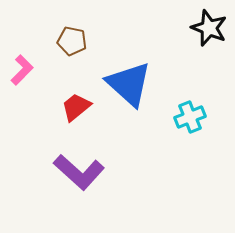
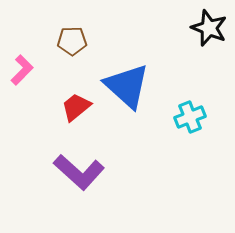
brown pentagon: rotated 12 degrees counterclockwise
blue triangle: moved 2 px left, 2 px down
